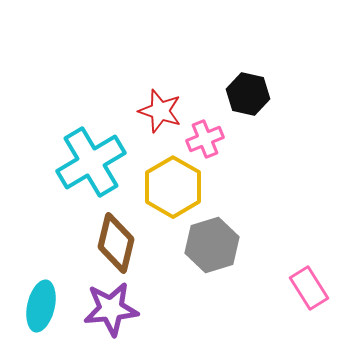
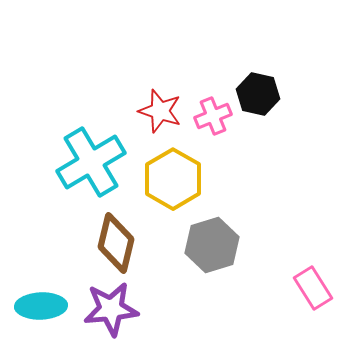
black hexagon: moved 10 px right
pink cross: moved 8 px right, 23 px up
yellow hexagon: moved 8 px up
pink rectangle: moved 4 px right
cyan ellipse: rotated 75 degrees clockwise
